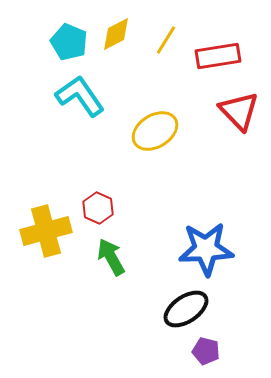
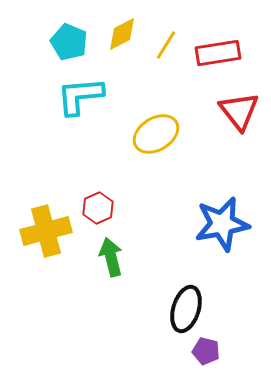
yellow diamond: moved 6 px right
yellow line: moved 5 px down
red rectangle: moved 3 px up
cyan L-shape: rotated 60 degrees counterclockwise
red triangle: rotated 6 degrees clockwise
yellow ellipse: moved 1 px right, 3 px down
red hexagon: rotated 12 degrees clockwise
blue star: moved 16 px right, 25 px up; rotated 8 degrees counterclockwise
green arrow: rotated 15 degrees clockwise
black ellipse: rotated 39 degrees counterclockwise
